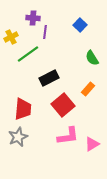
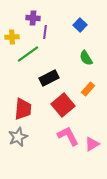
yellow cross: moved 1 px right; rotated 24 degrees clockwise
green semicircle: moved 6 px left
pink L-shape: rotated 110 degrees counterclockwise
